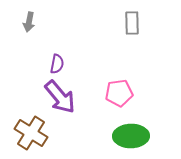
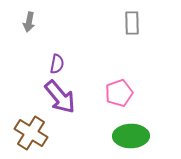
pink pentagon: rotated 12 degrees counterclockwise
